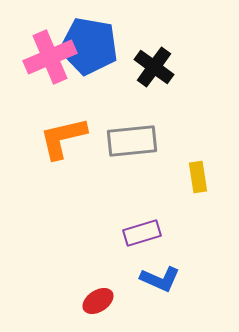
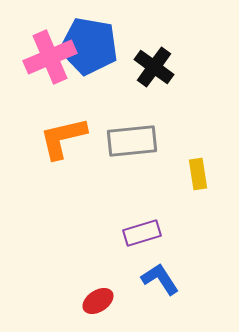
yellow rectangle: moved 3 px up
blue L-shape: rotated 147 degrees counterclockwise
